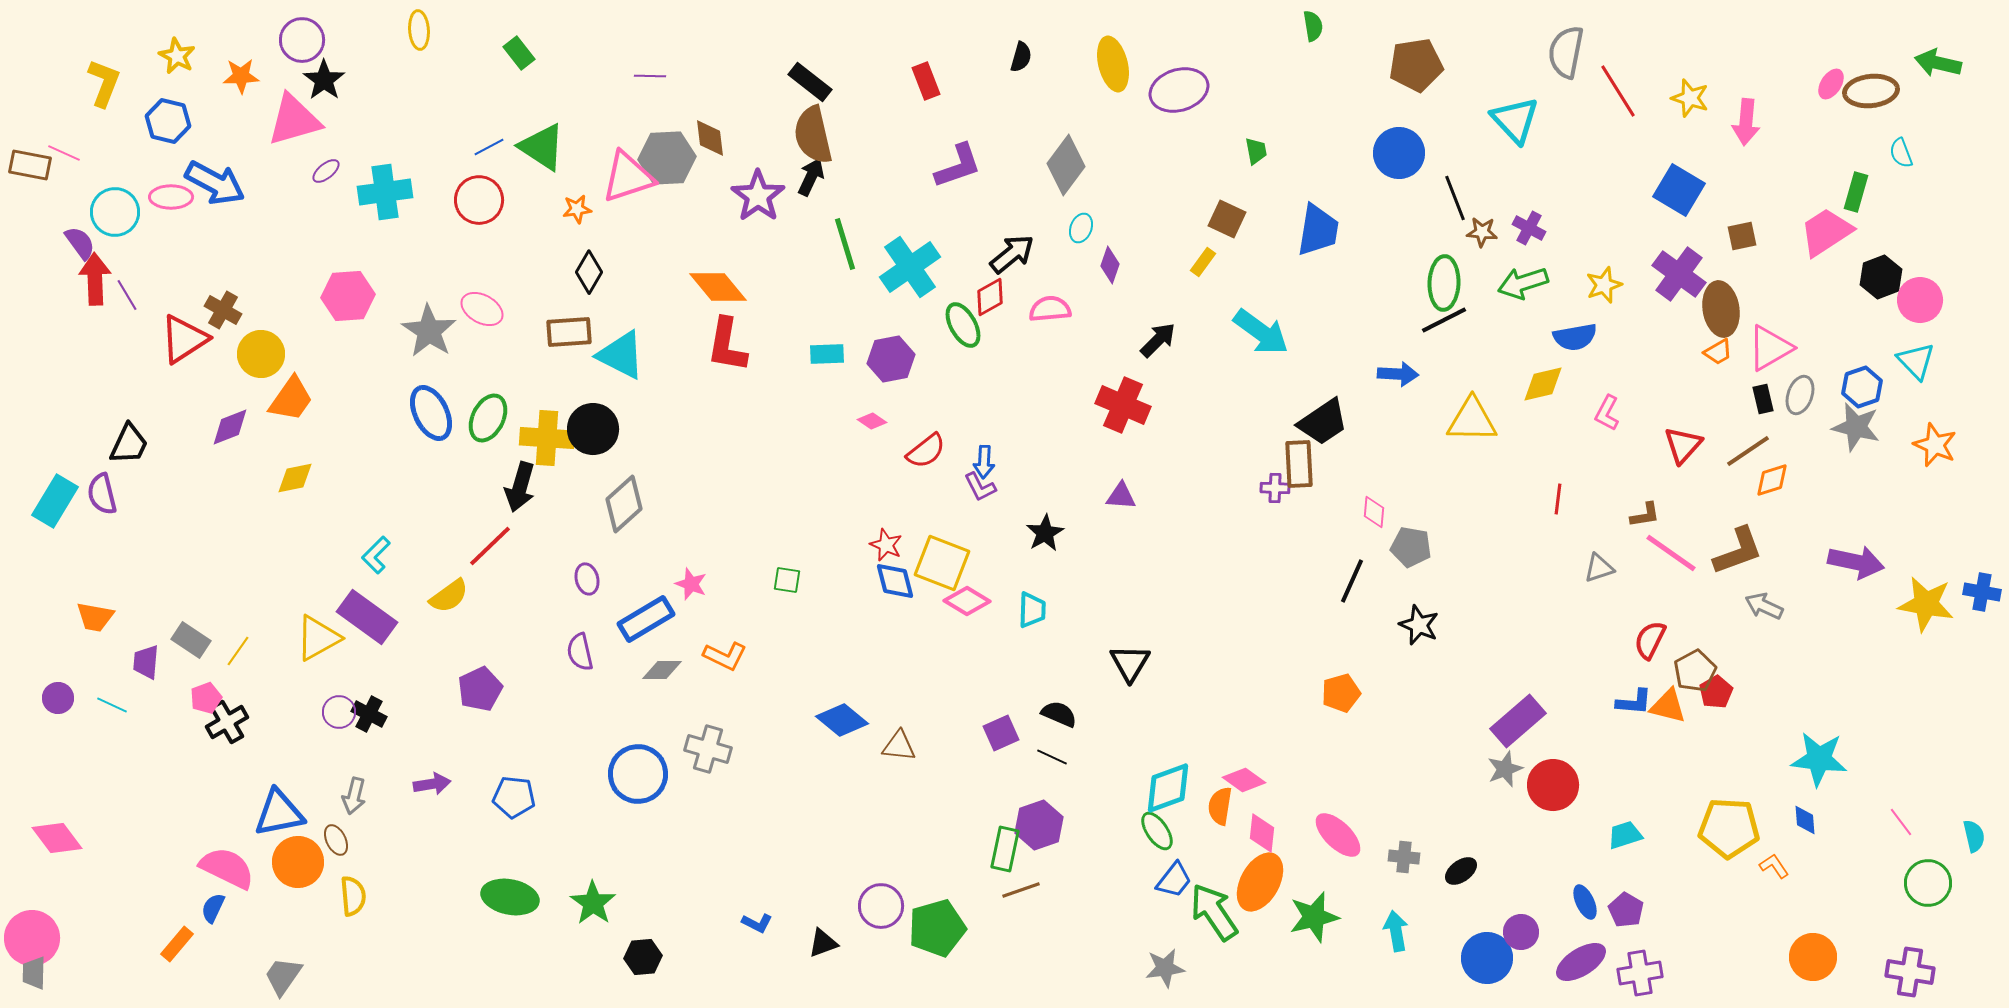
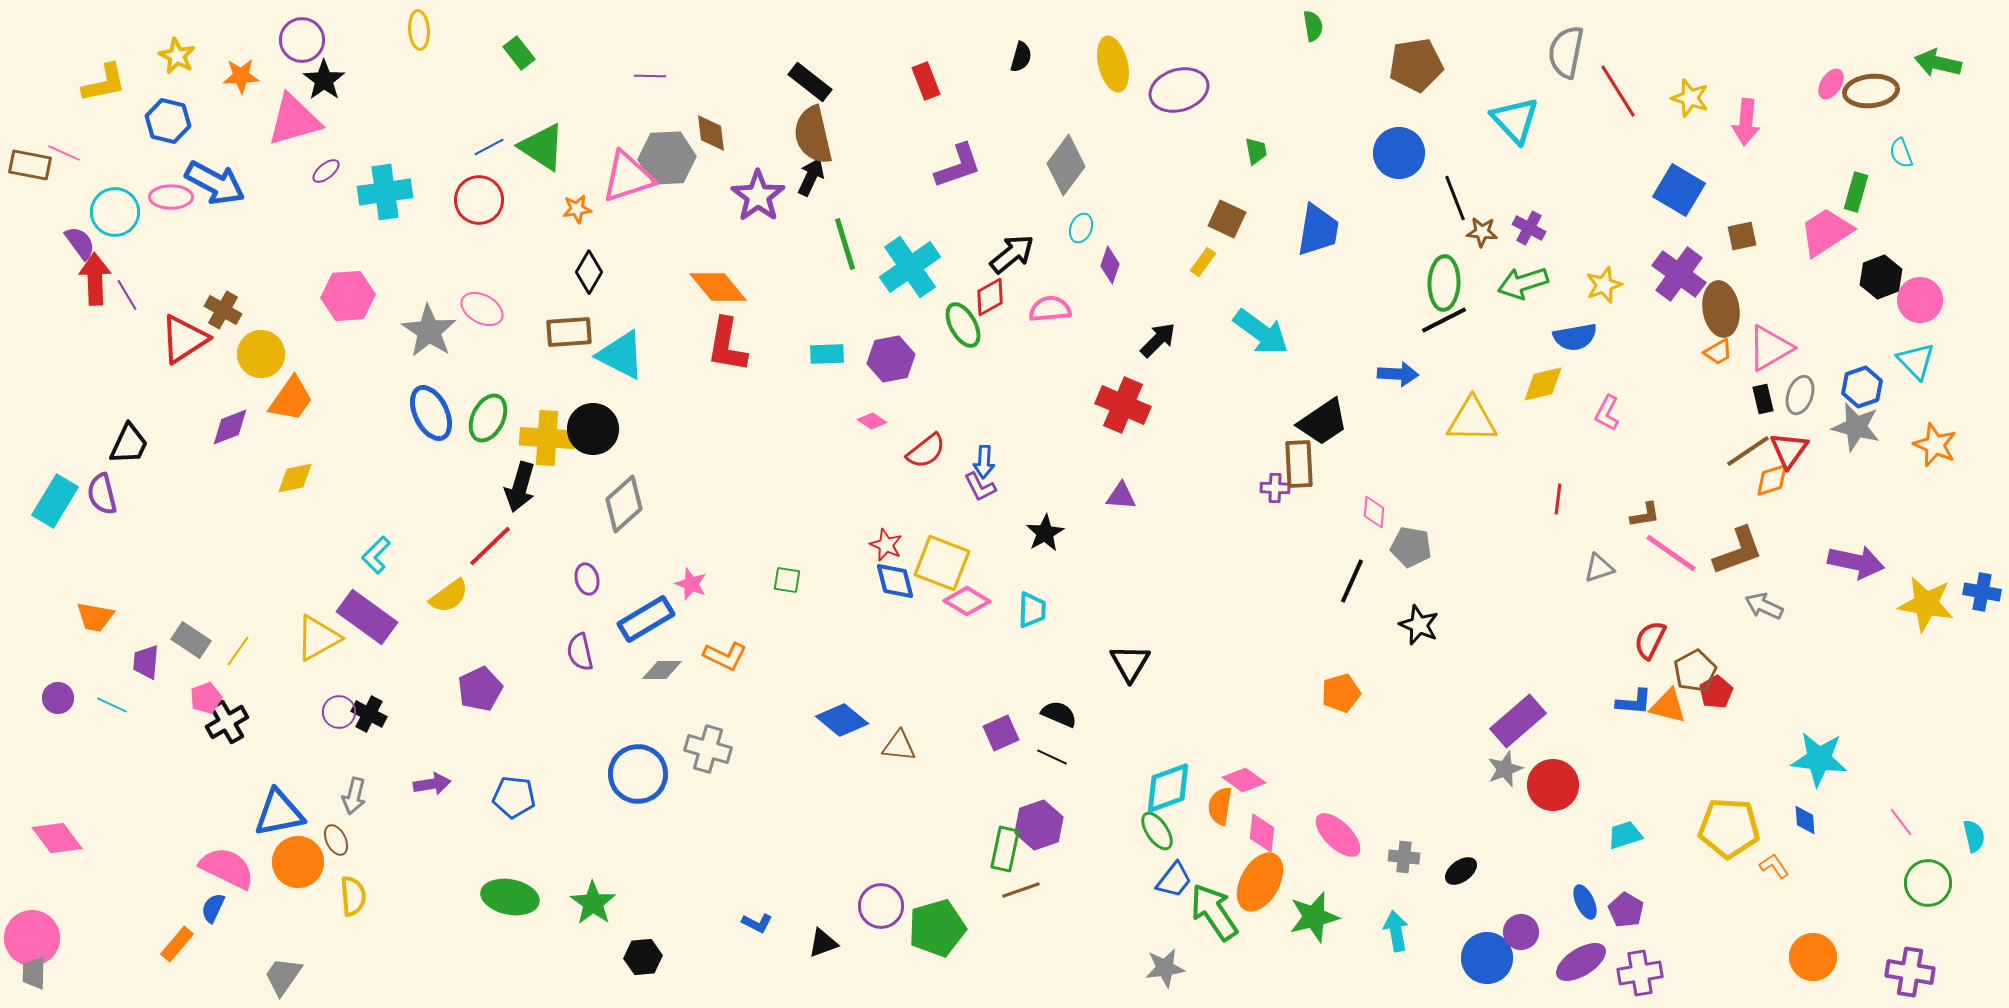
yellow L-shape at (104, 83): rotated 57 degrees clockwise
brown diamond at (710, 138): moved 1 px right, 5 px up
red triangle at (1683, 445): moved 106 px right, 5 px down; rotated 6 degrees counterclockwise
